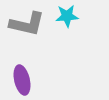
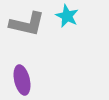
cyan star: rotated 30 degrees clockwise
